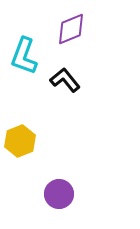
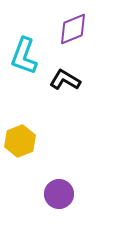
purple diamond: moved 2 px right
black L-shape: rotated 20 degrees counterclockwise
